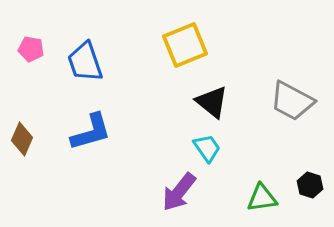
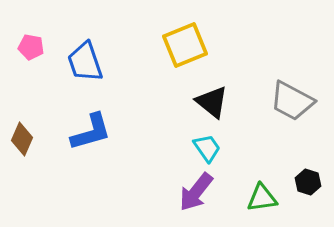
pink pentagon: moved 2 px up
black hexagon: moved 2 px left, 3 px up
purple arrow: moved 17 px right
